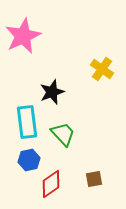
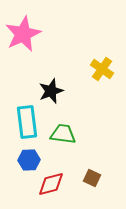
pink star: moved 2 px up
black star: moved 1 px left, 1 px up
green trapezoid: rotated 40 degrees counterclockwise
blue hexagon: rotated 10 degrees clockwise
brown square: moved 2 px left, 1 px up; rotated 36 degrees clockwise
red diamond: rotated 20 degrees clockwise
